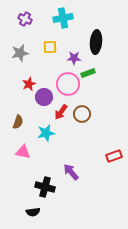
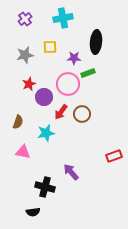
purple cross: rotated 24 degrees clockwise
gray star: moved 5 px right, 2 px down
